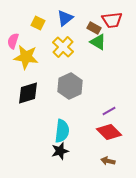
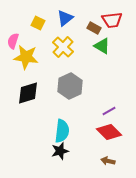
green triangle: moved 4 px right, 4 px down
